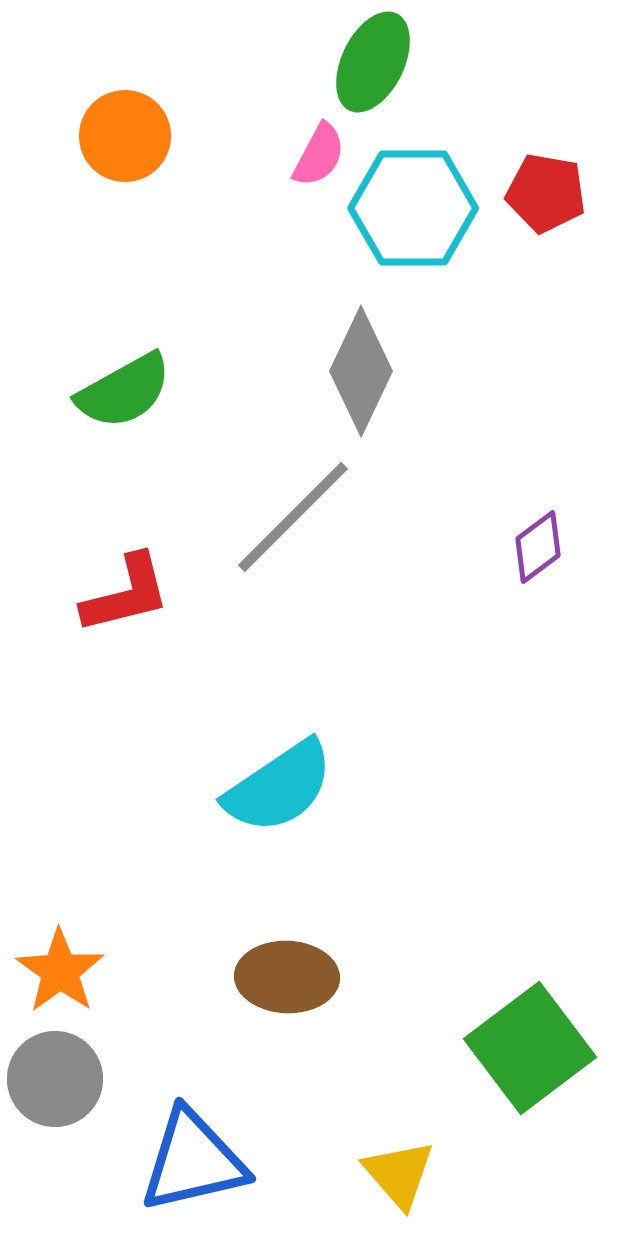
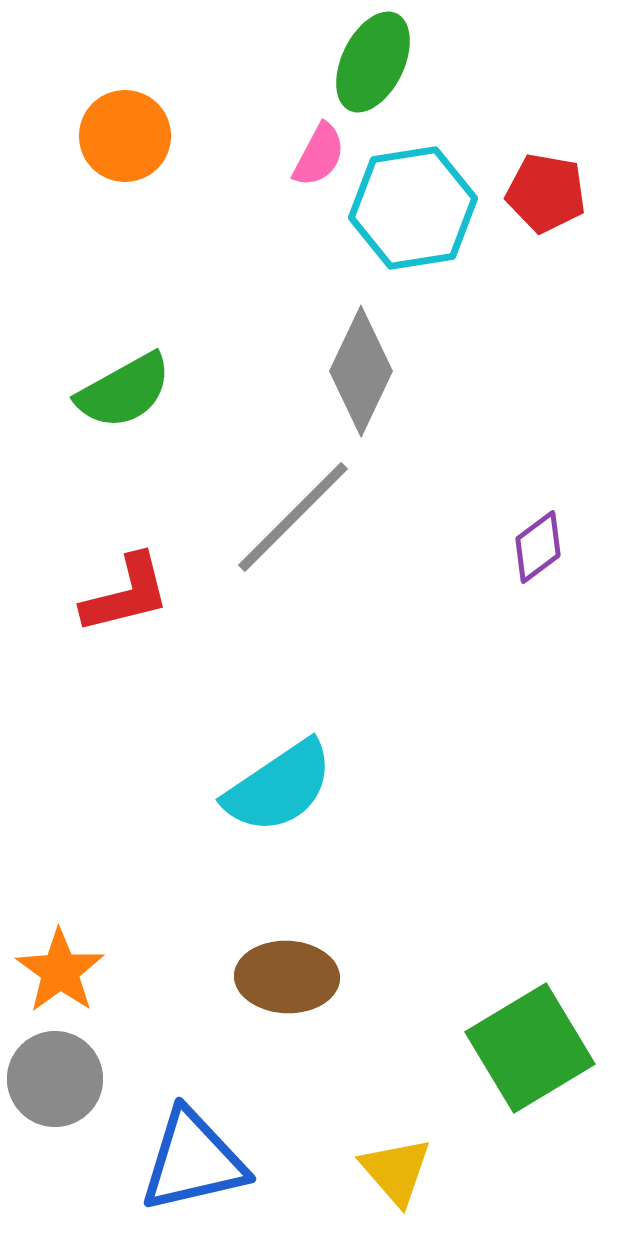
cyan hexagon: rotated 9 degrees counterclockwise
green square: rotated 6 degrees clockwise
yellow triangle: moved 3 px left, 3 px up
